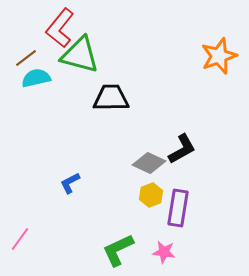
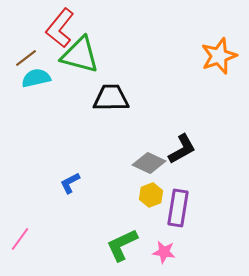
green L-shape: moved 4 px right, 5 px up
